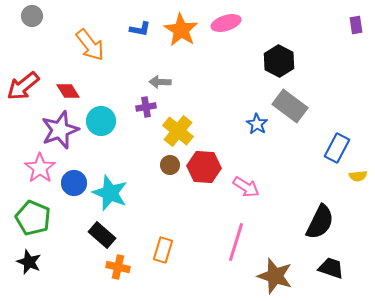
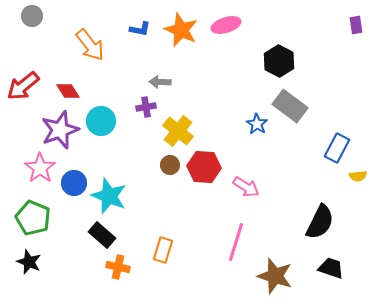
pink ellipse: moved 2 px down
orange star: rotated 8 degrees counterclockwise
cyan star: moved 1 px left, 3 px down
